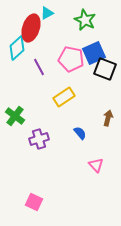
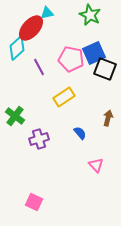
cyan triangle: rotated 16 degrees clockwise
green star: moved 5 px right, 5 px up
red ellipse: rotated 24 degrees clockwise
